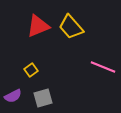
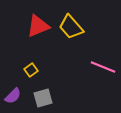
purple semicircle: rotated 18 degrees counterclockwise
